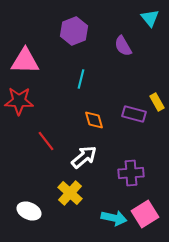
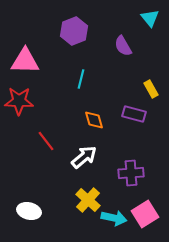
yellow rectangle: moved 6 px left, 13 px up
yellow cross: moved 18 px right, 7 px down
white ellipse: rotated 10 degrees counterclockwise
